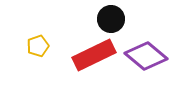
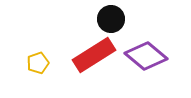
yellow pentagon: moved 17 px down
red rectangle: rotated 6 degrees counterclockwise
